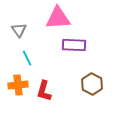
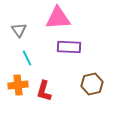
purple rectangle: moved 5 px left, 2 px down
brown hexagon: rotated 20 degrees clockwise
